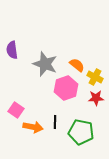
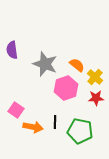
yellow cross: rotated 14 degrees clockwise
green pentagon: moved 1 px left, 1 px up
